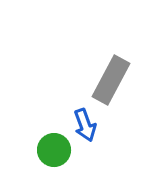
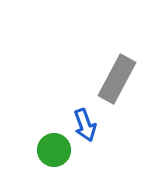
gray rectangle: moved 6 px right, 1 px up
